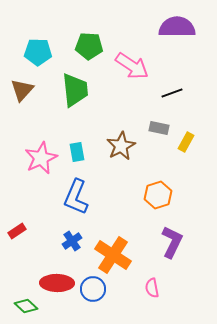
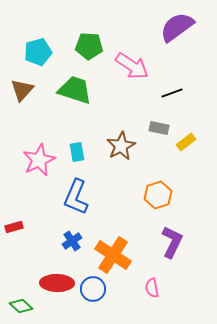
purple semicircle: rotated 36 degrees counterclockwise
cyan pentagon: rotated 16 degrees counterclockwise
green trapezoid: rotated 66 degrees counterclockwise
yellow rectangle: rotated 24 degrees clockwise
pink star: moved 2 px left, 2 px down
red rectangle: moved 3 px left, 4 px up; rotated 18 degrees clockwise
green diamond: moved 5 px left
